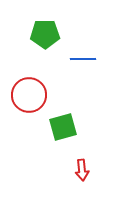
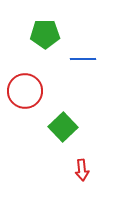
red circle: moved 4 px left, 4 px up
green square: rotated 28 degrees counterclockwise
